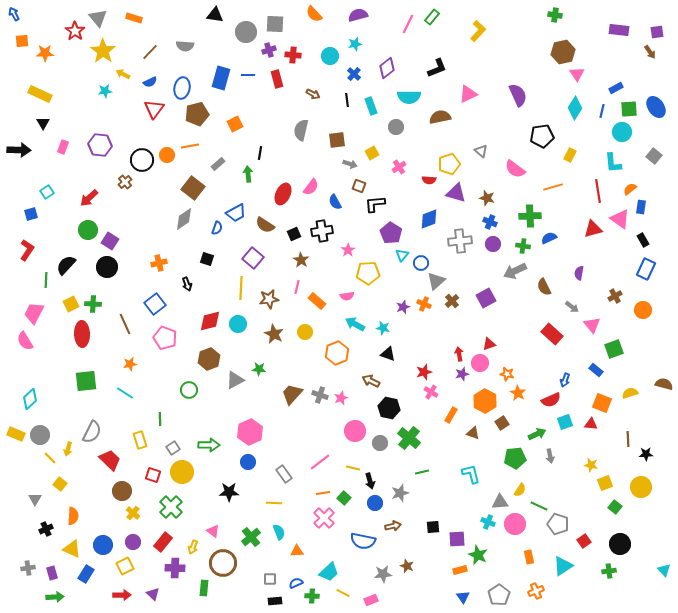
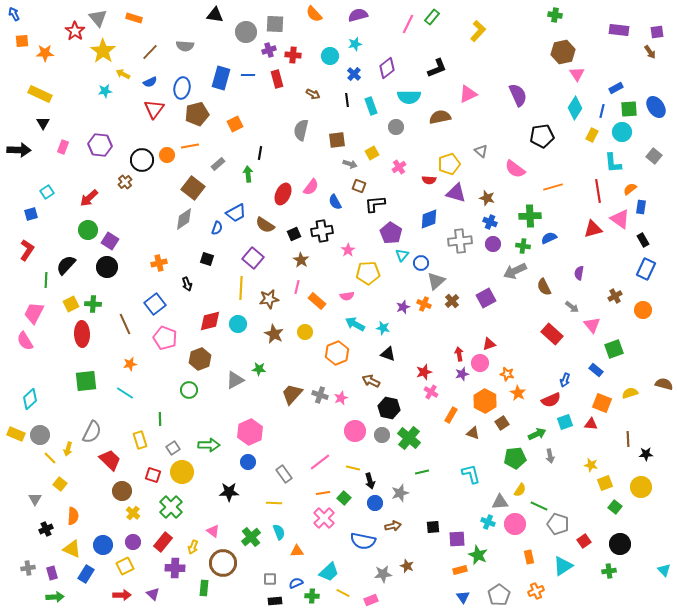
yellow rectangle at (570, 155): moved 22 px right, 20 px up
brown hexagon at (209, 359): moved 9 px left
gray circle at (380, 443): moved 2 px right, 8 px up
